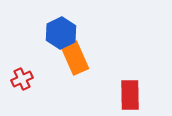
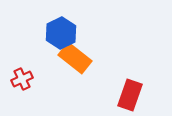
orange rectangle: rotated 28 degrees counterclockwise
red rectangle: rotated 20 degrees clockwise
